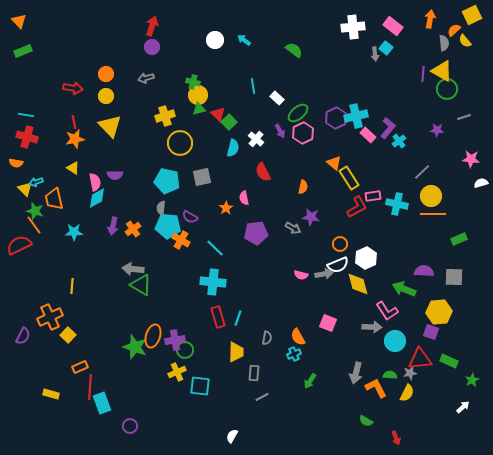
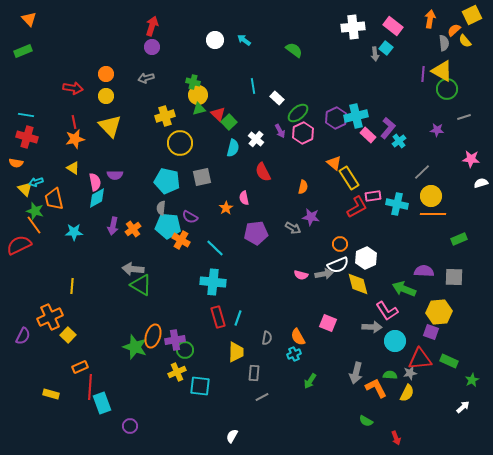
orange triangle at (19, 21): moved 10 px right, 2 px up
